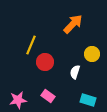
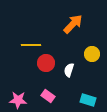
yellow line: rotated 66 degrees clockwise
red circle: moved 1 px right, 1 px down
white semicircle: moved 6 px left, 2 px up
pink star: rotated 12 degrees clockwise
